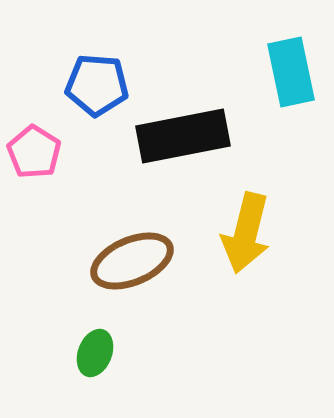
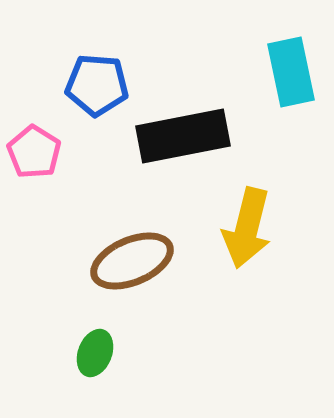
yellow arrow: moved 1 px right, 5 px up
